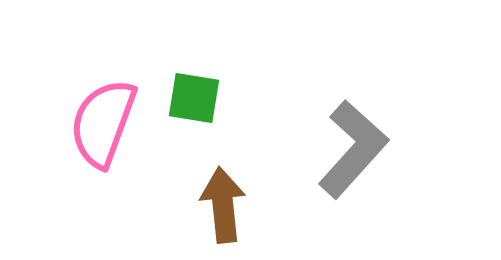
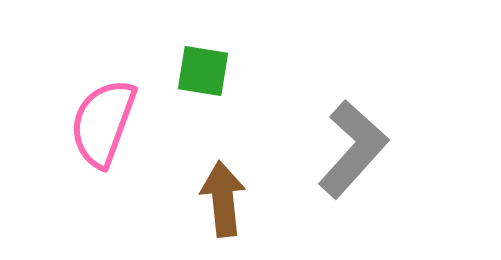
green square: moved 9 px right, 27 px up
brown arrow: moved 6 px up
